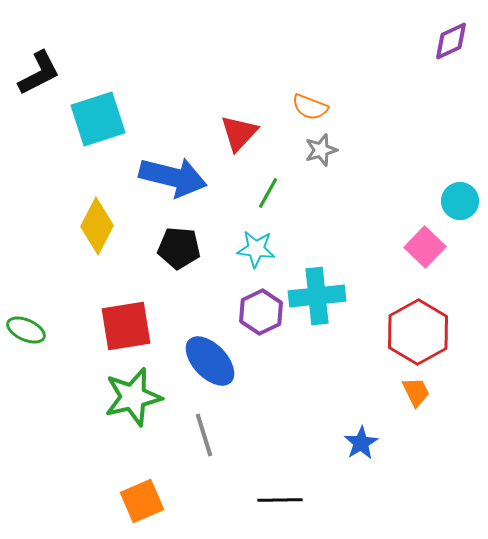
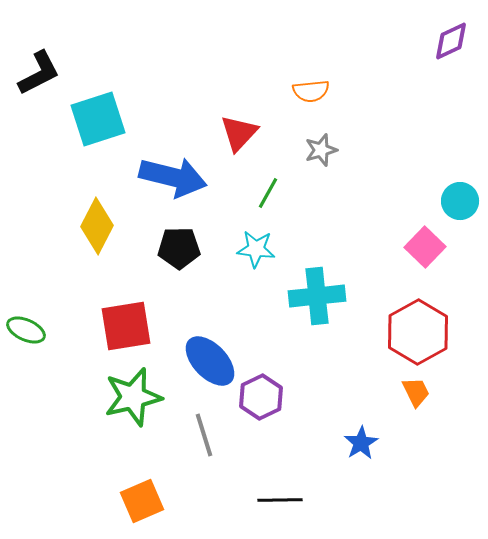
orange semicircle: moved 1 px right, 16 px up; rotated 27 degrees counterclockwise
black pentagon: rotated 6 degrees counterclockwise
purple hexagon: moved 85 px down
